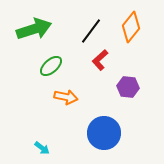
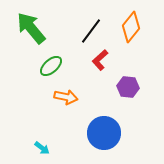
green arrow: moved 3 px left, 1 px up; rotated 112 degrees counterclockwise
